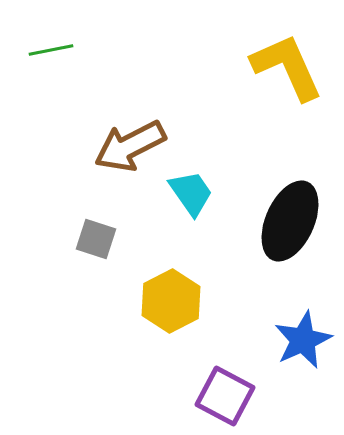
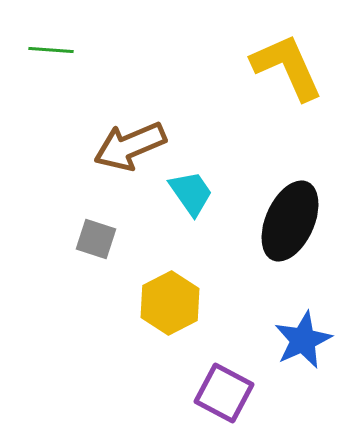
green line: rotated 15 degrees clockwise
brown arrow: rotated 4 degrees clockwise
yellow hexagon: moved 1 px left, 2 px down
purple square: moved 1 px left, 3 px up
